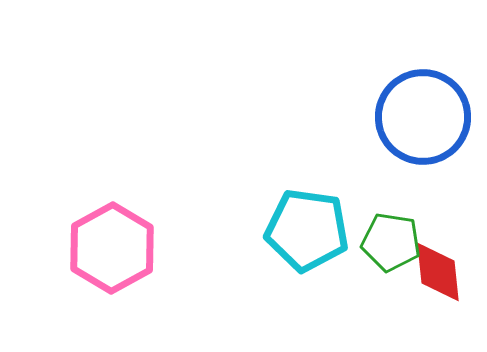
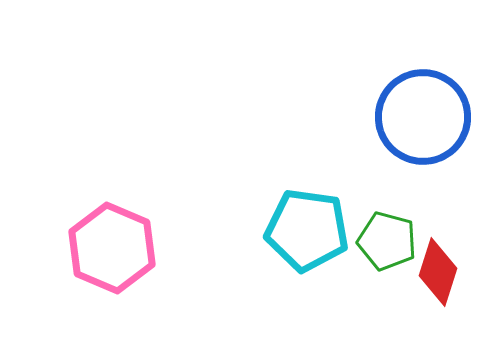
green pentagon: moved 4 px left, 1 px up; rotated 6 degrees clockwise
pink hexagon: rotated 8 degrees counterclockwise
red diamond: rotated 24 degrees clockwise
